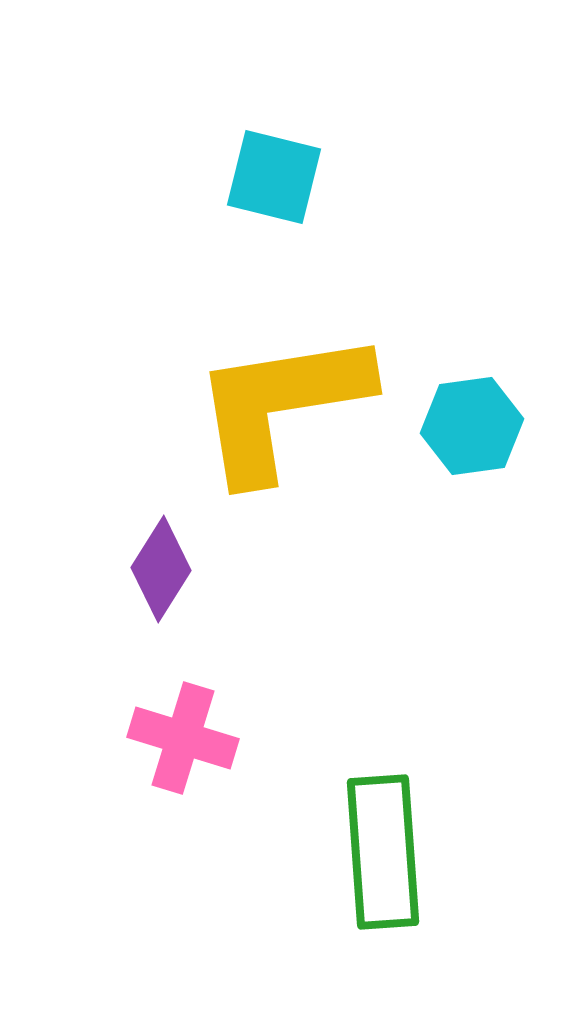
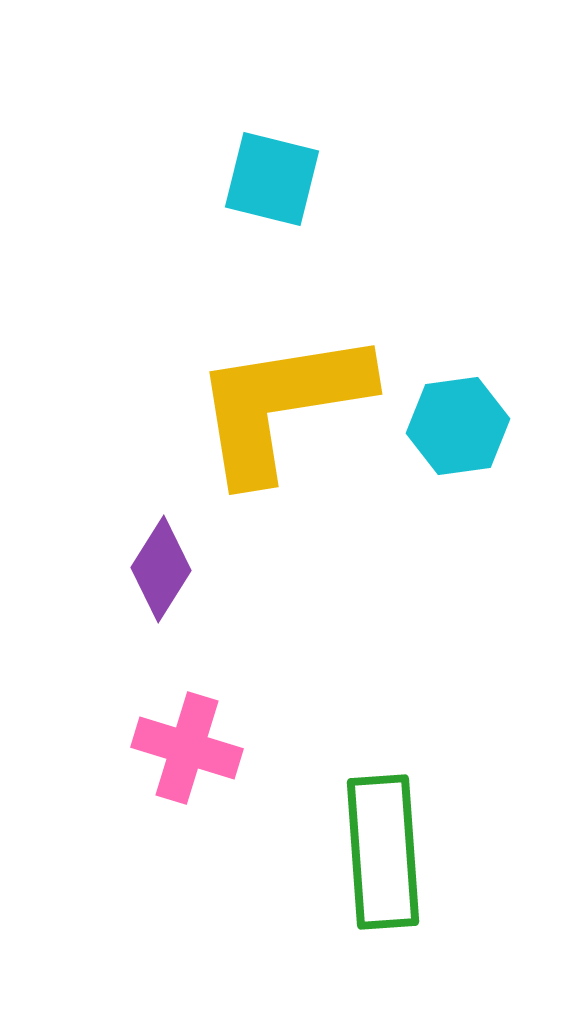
cyan square: moved 2 px left, 2 px down
cyan hexagon: moved 14 px left
pink cross: moved 4 px right, 10 px down
